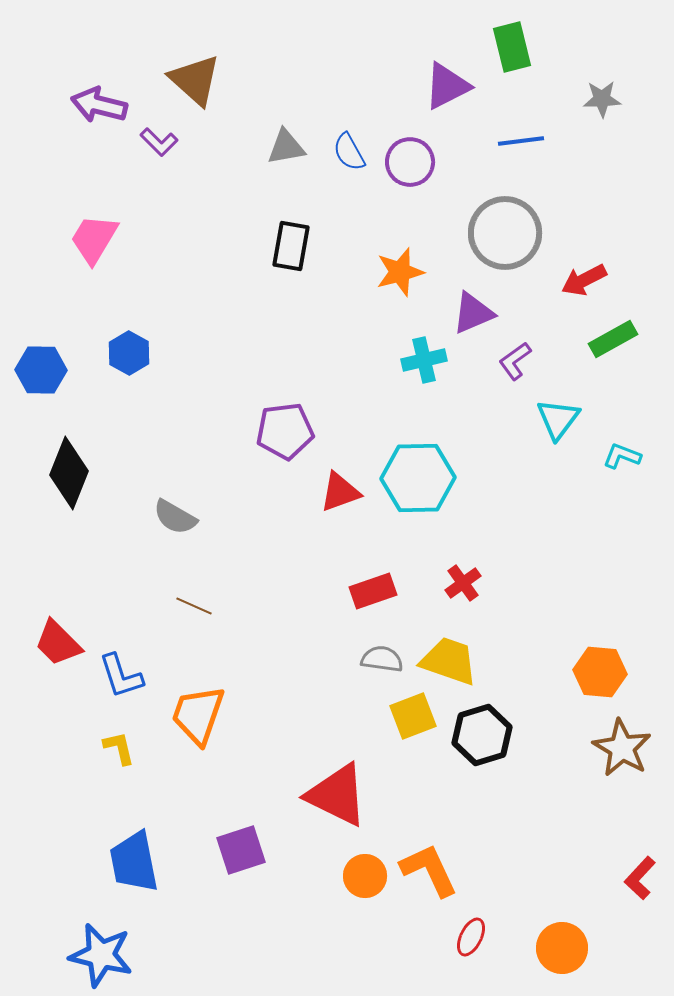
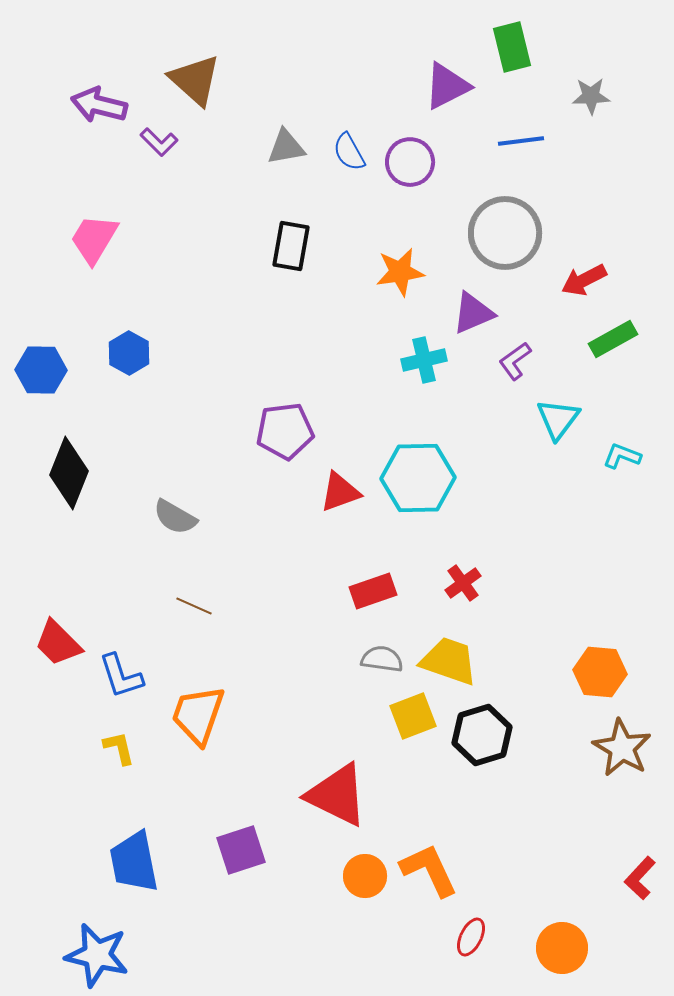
gray star at (602, 99): moved 11 px left, 3 px up
orange star at (400, 272): rotated 6 degrees clockwise
blue star at (101, 955): moved 4 px left
